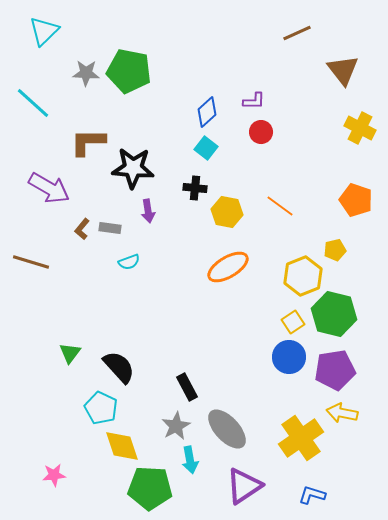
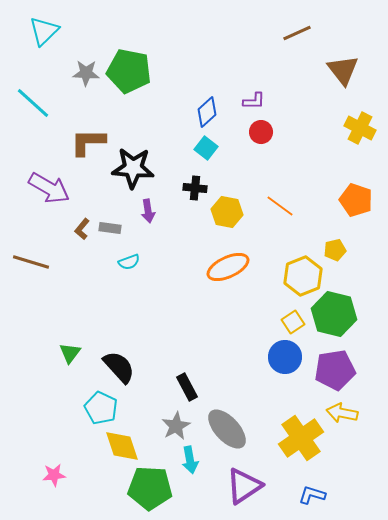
orange ellipse at (228, 267): rotated 6 degrees clockwise
blue circle at (289, 357): moved 4 px left
